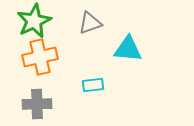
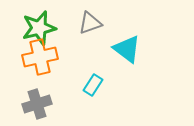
green star: moved 5 px right, 7 px down; rotated 12 degrees clockwise
cyan triangle: moved 1 px left; rotated 32 degrees clockwise
cyan rectangle: rotated 50 degrees counterclockwise
gray cross: rotated 16 degrees counterclockwise
